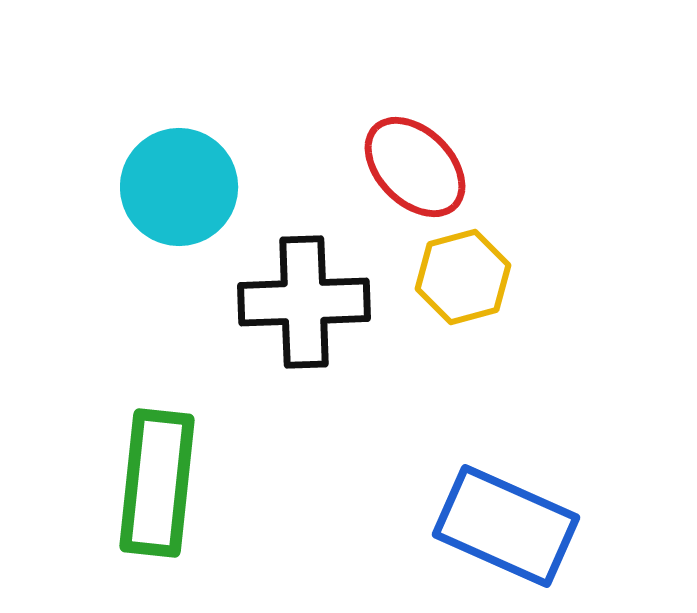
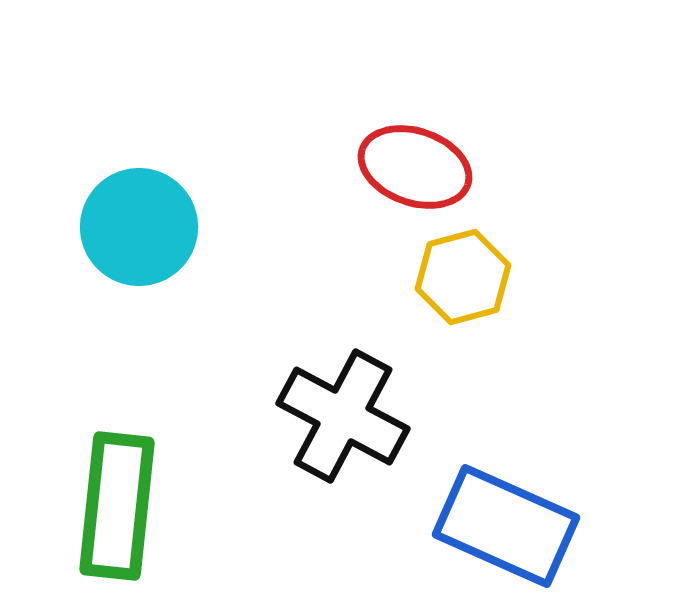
red ellipse: rotated 26 degrees counterclockwise
cyan circle: moved 40 px left, 40 px down
black cross: moved 39 px right, 114 px down; rotated 30 degrees clockwise
green rectangle: moved 40 px left, 23 px down
